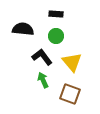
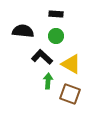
black semicircle: moved 2 px down
black L-shape: rotated 10 degrees counterclockwise
yellow triangle: moved 1 px left, 2 px down; rotated 20 degrees counterclockwise
green arrow: moved 5 px right, 1 px down; rotated 28 degrees clockwise
